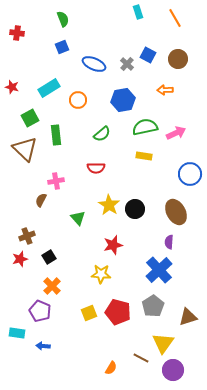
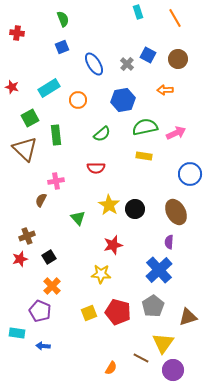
blue ellipse at (94, 64): rotated 35 degrees clockwise
